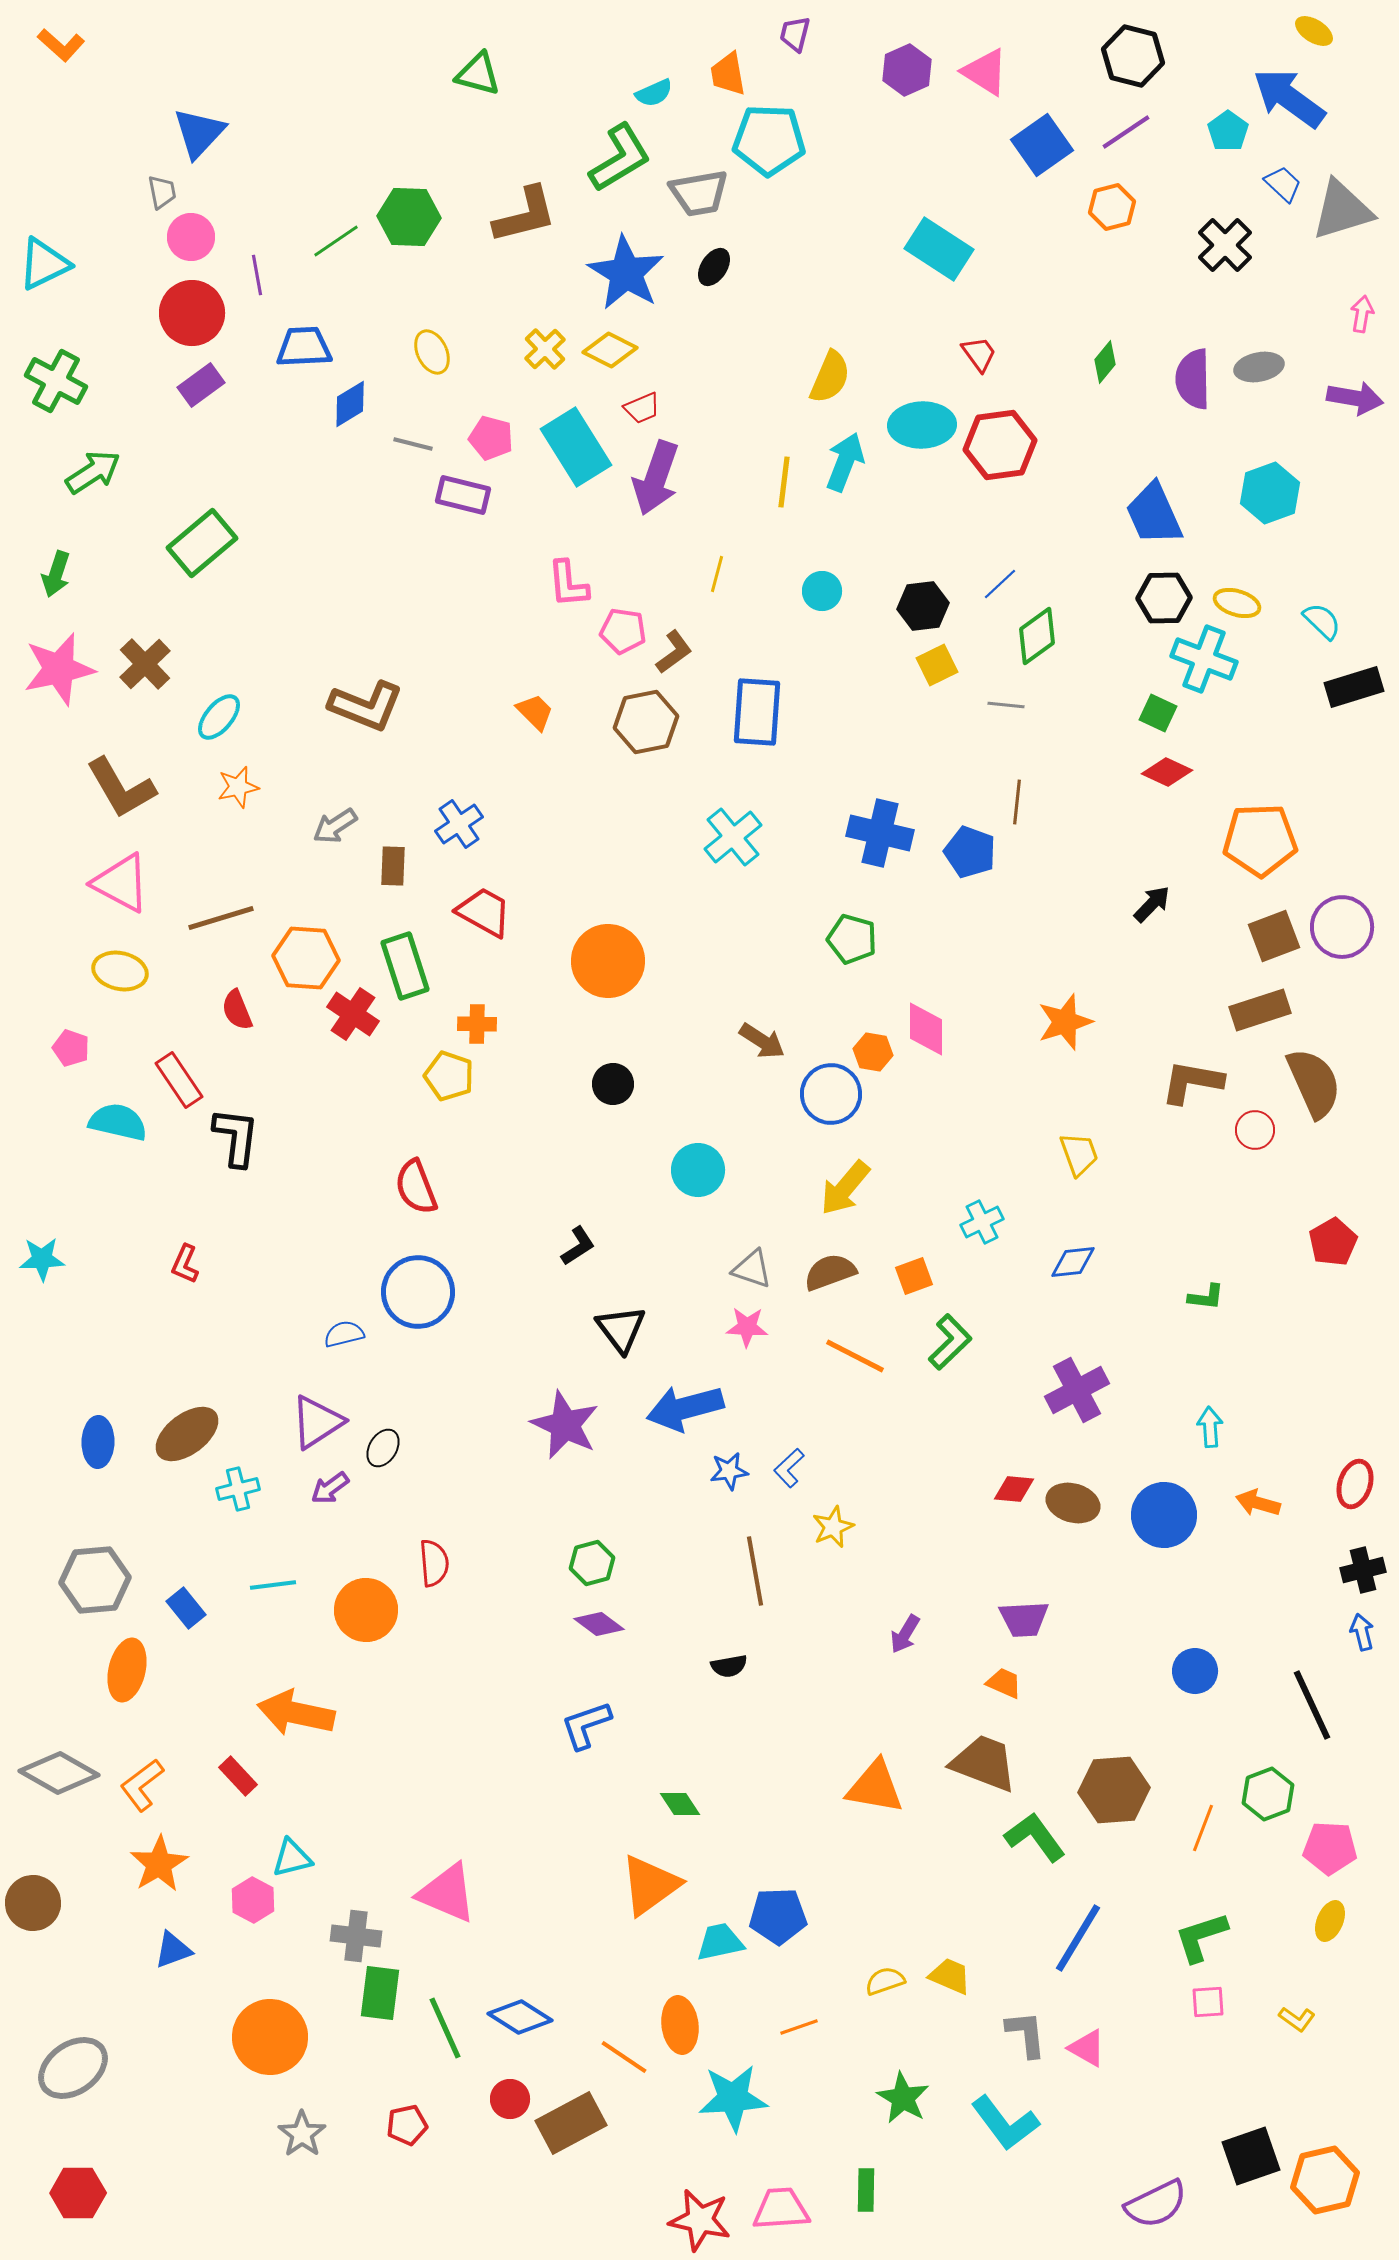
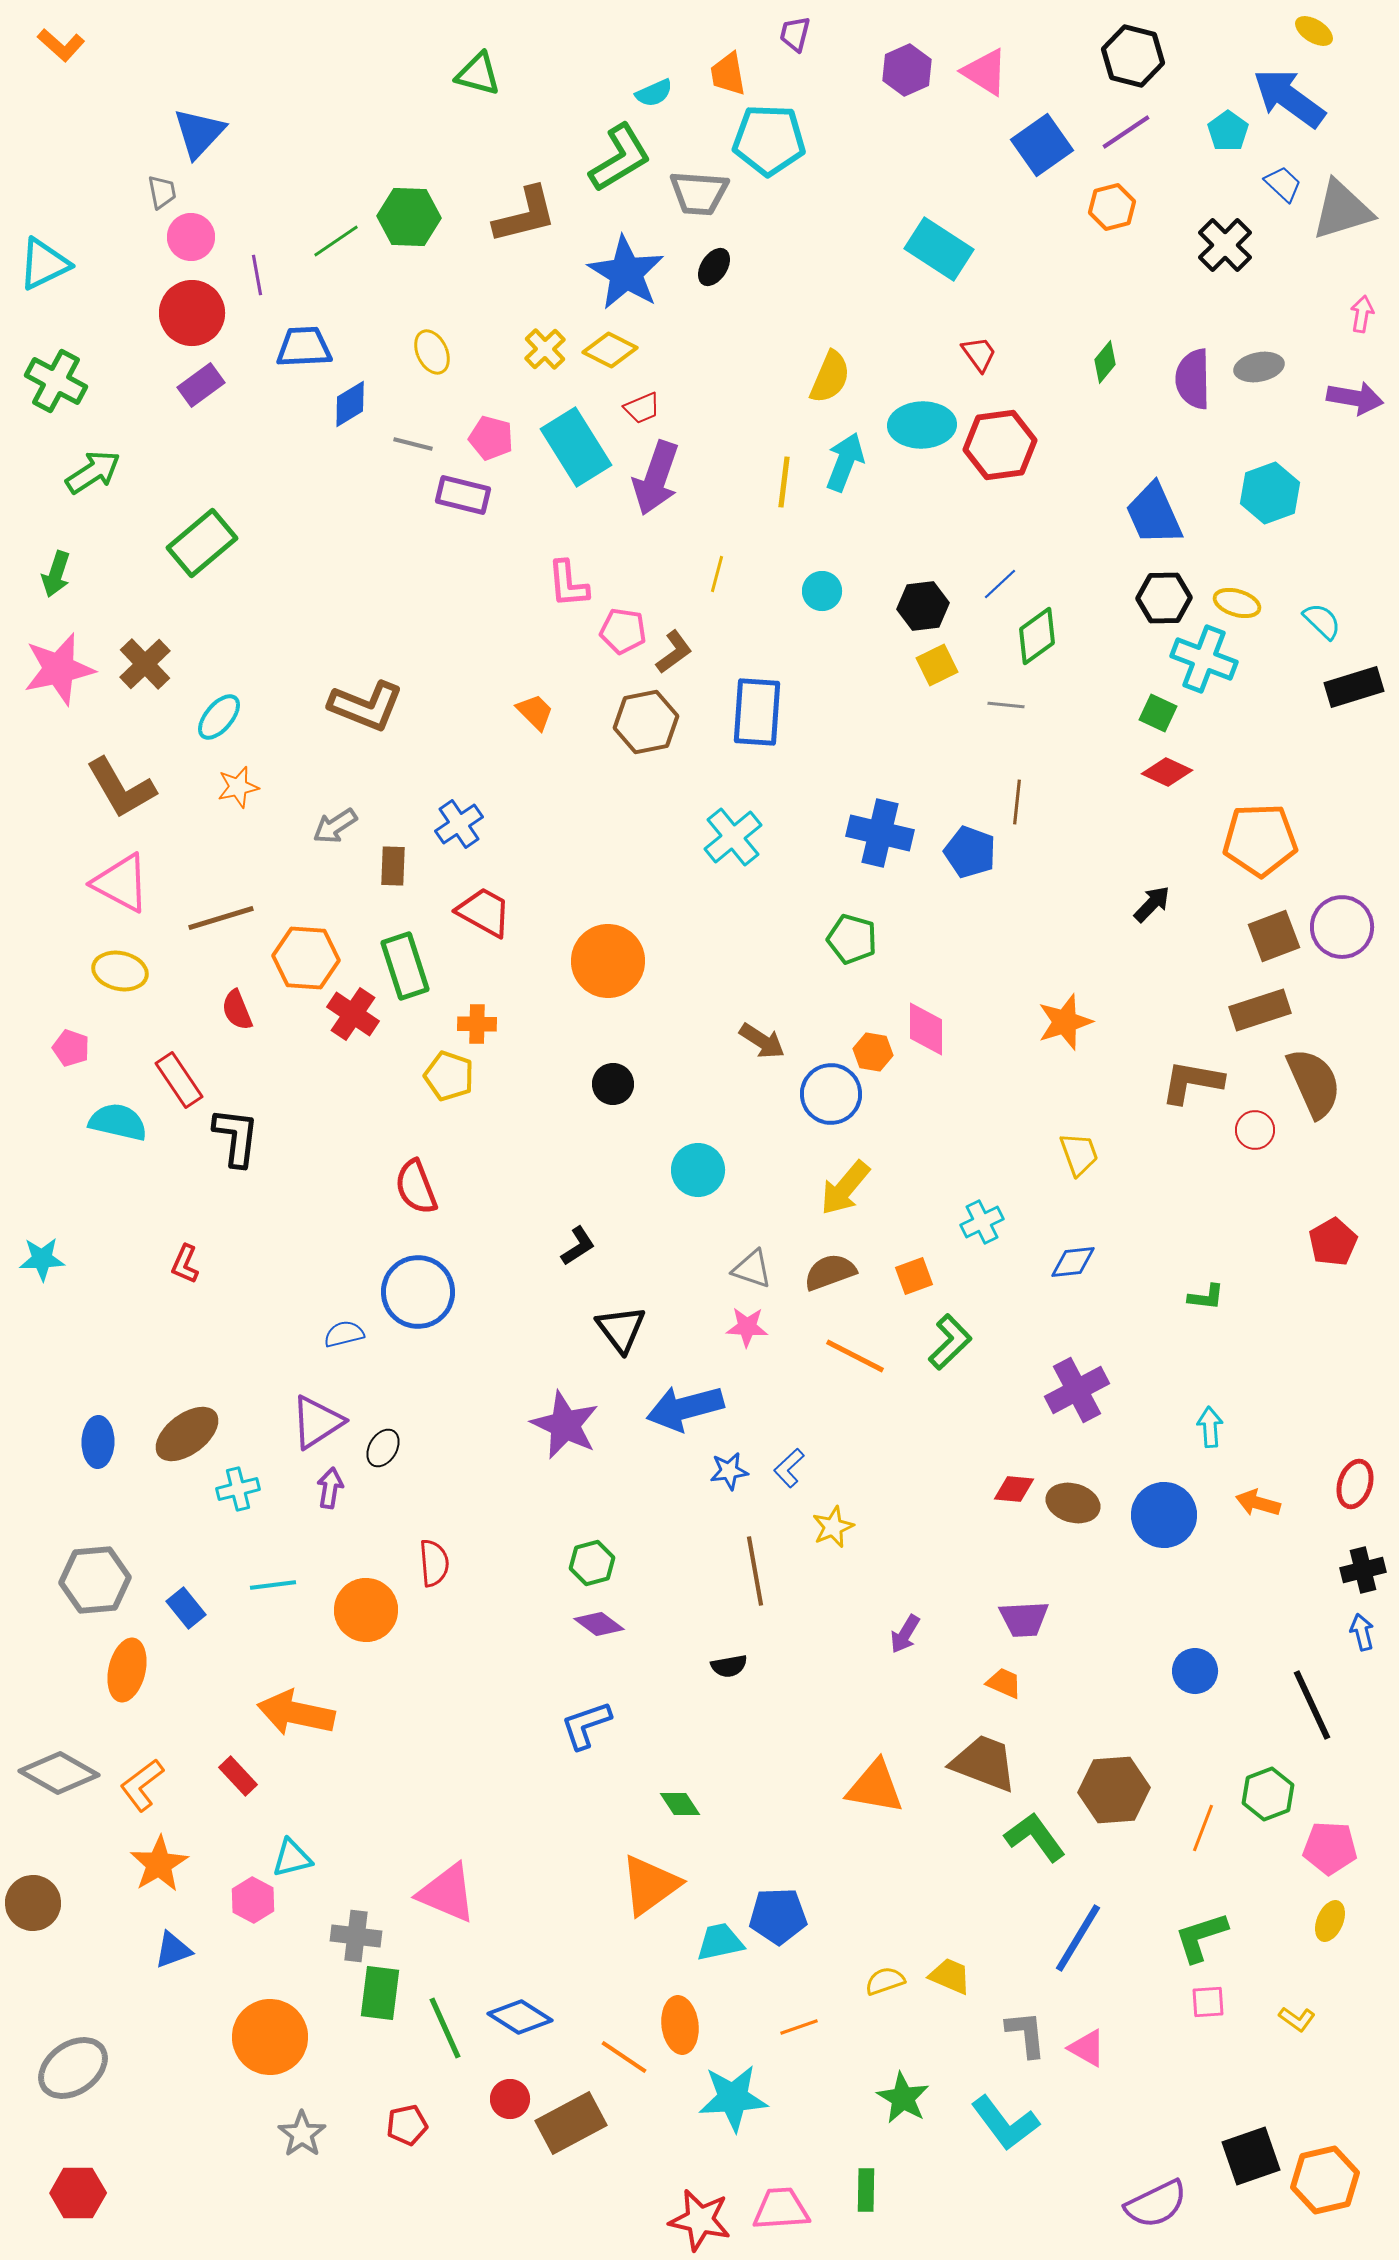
gray trapezoid at (699, 193): rotated 14 degrees clockwise
purple arrow at (330, 1488): rotated 135 degrees clockwise
